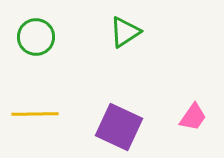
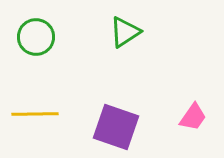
purple square: moved 3 px left; rotated 6 degrees counterclockwise
